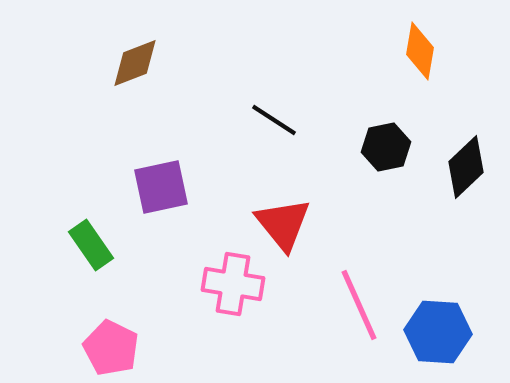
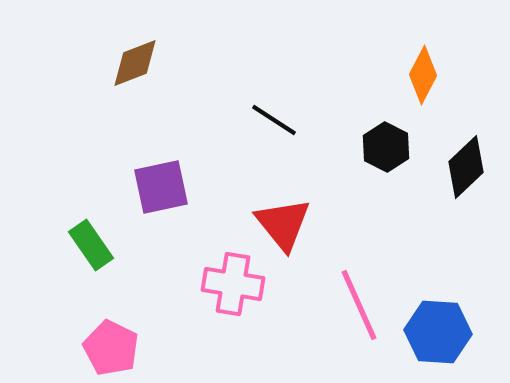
orange diamond: moved 3 px right, 24 px down; rotated 18 degrees clockwise
black hexagon: rotated 21 degrees counterclockwise
